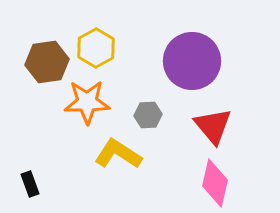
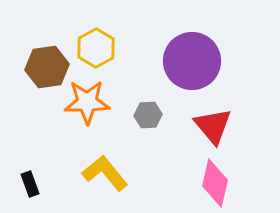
brown hexagon: moved 5 px down
yellow L-shape: moved 13 px left, 19 px down; rotated 18 degrees clockwise
